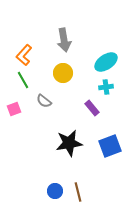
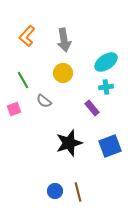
orange L-shape: moved 3 px right, 19 px up
black star: rotated 8 degrees counterclockwise
